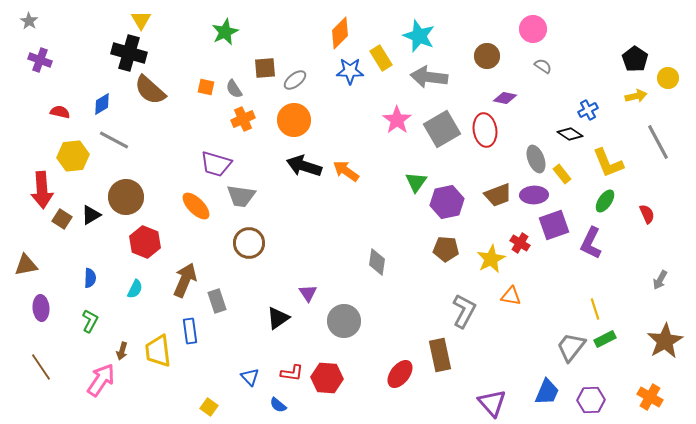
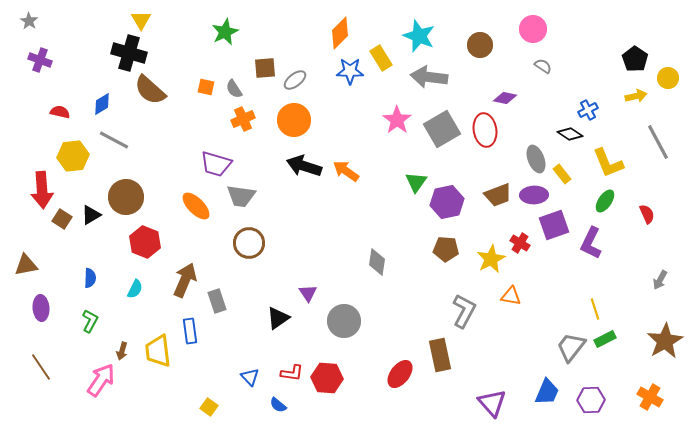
brown circle at (487, 56): moved 7 px left, 11 px up
